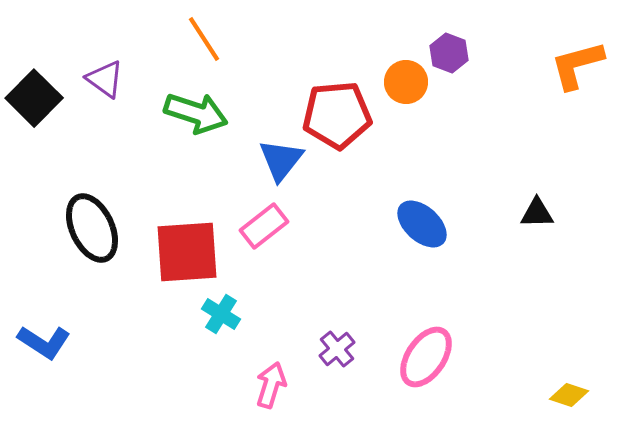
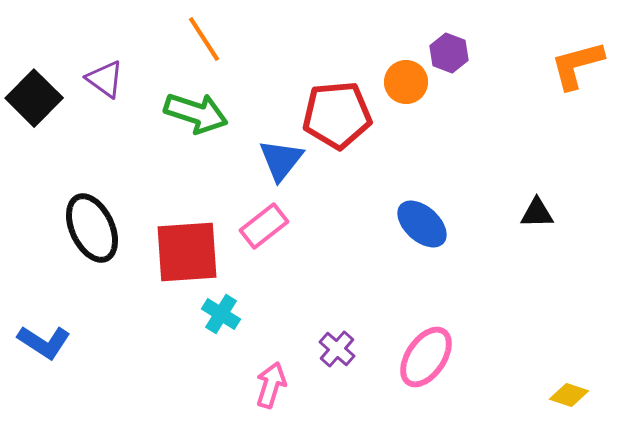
purple cross: rotated 9 degrees counterclockwise
